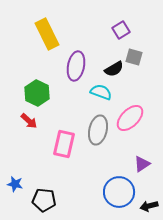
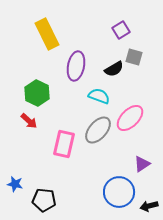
cyan semicircle: moved 2 px left, 4 px down
gray ellipse: rotated 28 degrees clockwise
